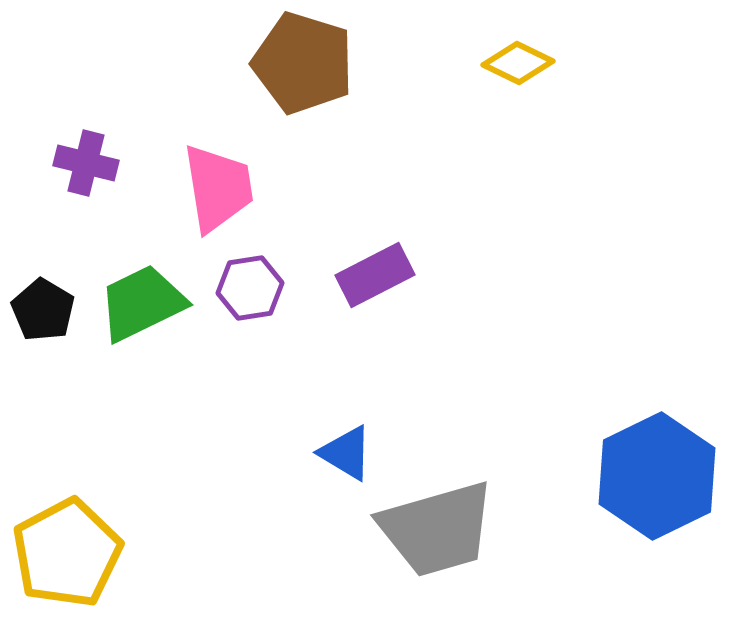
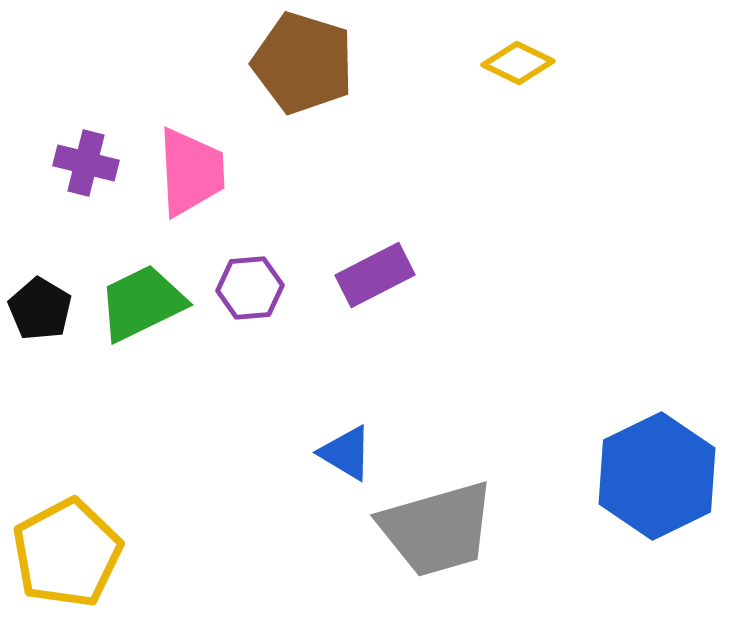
pink trapezoid: moved 27 px left, 16 px up; rotated 6 degrees clockwise
purple hexagon: rotated 4 degrees clockwise
black pentagon: moved 3 px left, 1 px up
